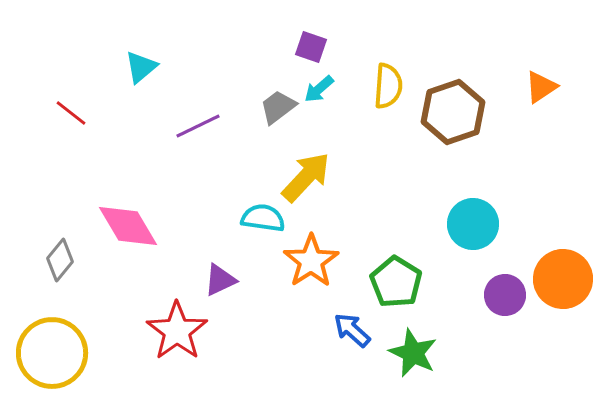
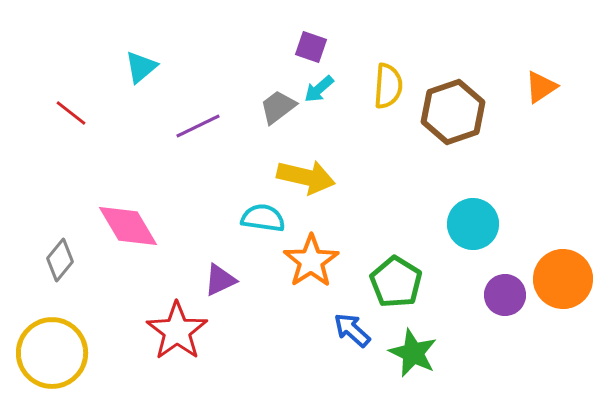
yellow arrow: rotated 60 degrees clockwise
